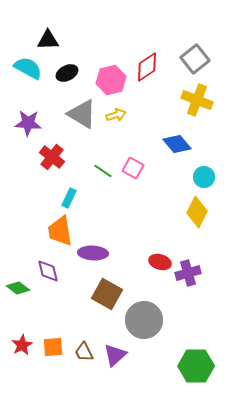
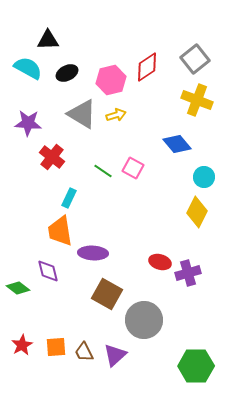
orange square: moved 3 px right
